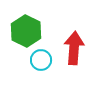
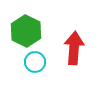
cyan circle: moved 6 px left, 2 px down
